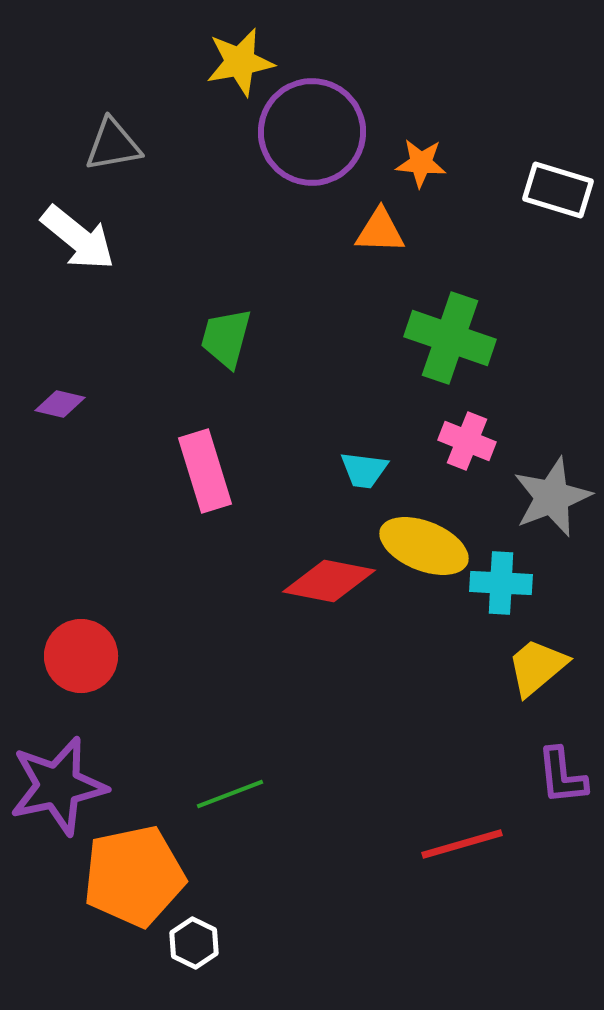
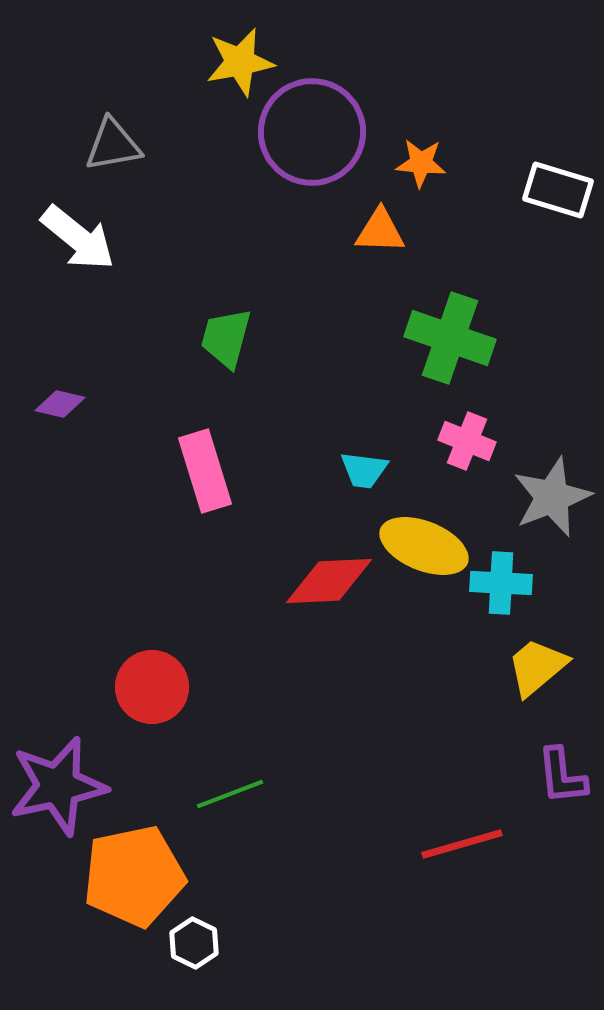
red diamond: rotated 14 degrees counterclockwise
red circle: moved 71 px right, 31 px down
